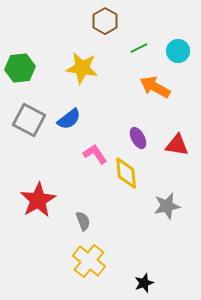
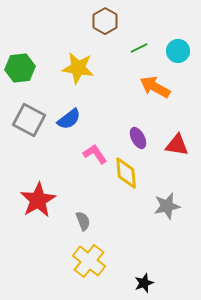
yellow star: moved 4 px left
